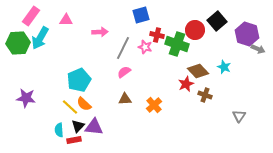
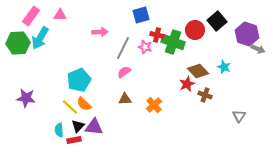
pink triangle: moved 6 px left, 5 px up
green cross: moved 4 px left, 2 px up
red star: moved 1 px right
